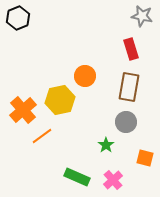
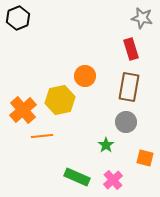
gray star: moved 2 px down
orange line: rotated 30 degrees clockwise
